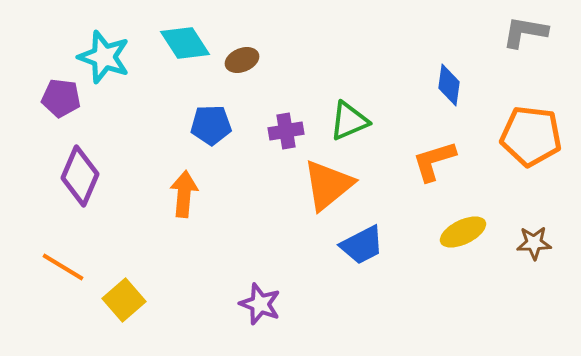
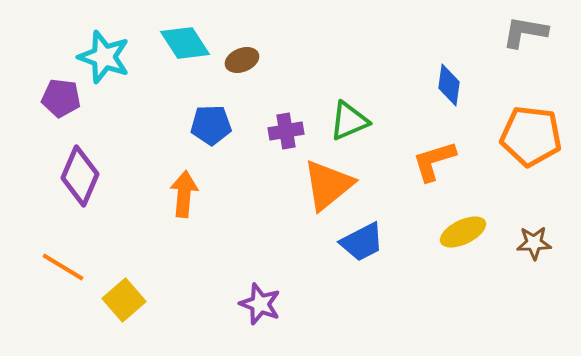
blue trapezoid: moved 3 px up
